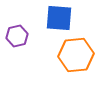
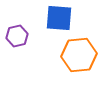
orange hexagon: moved 3 px right
